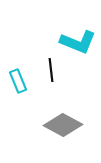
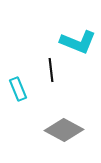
cyan rectangle: moved 8 px down
gray diamond: moved 1 px right, 5 px down
